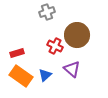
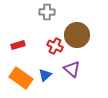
gray cross: rotated 21 degrees clockwise
red rectangle: moved 1 px right, 8 px up
orange rectangle: moved 2 px down
